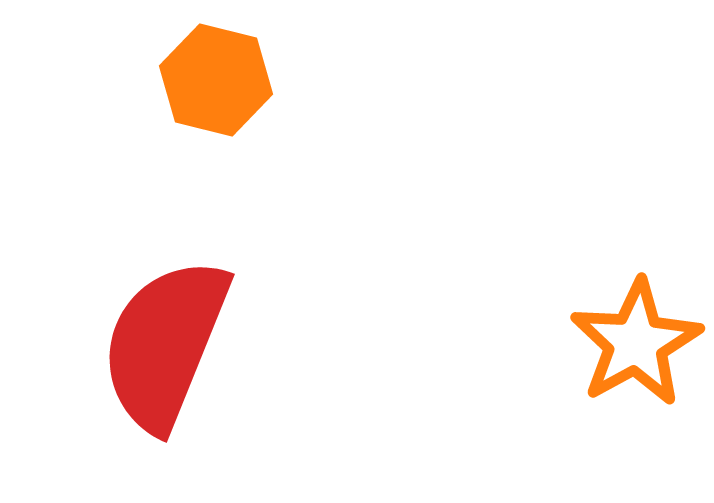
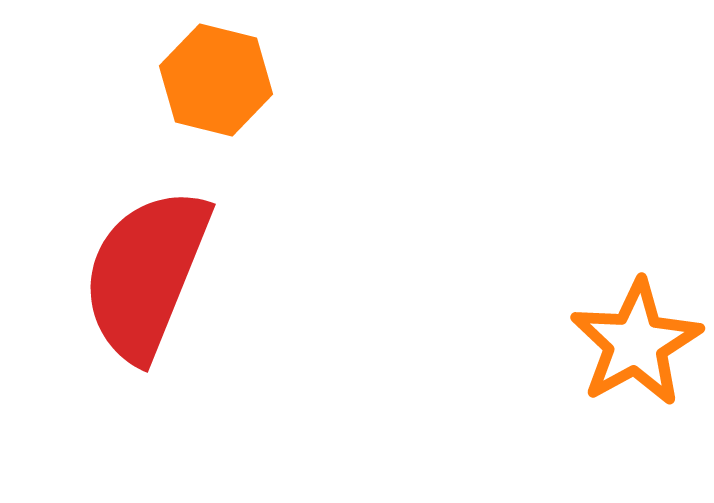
red semicircle: moved 19 px left, 70 px up
